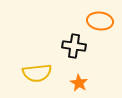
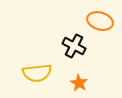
orange ellipse: rotated 10 degrees clockwise
black cross: rotated 20 degrees clockwise
